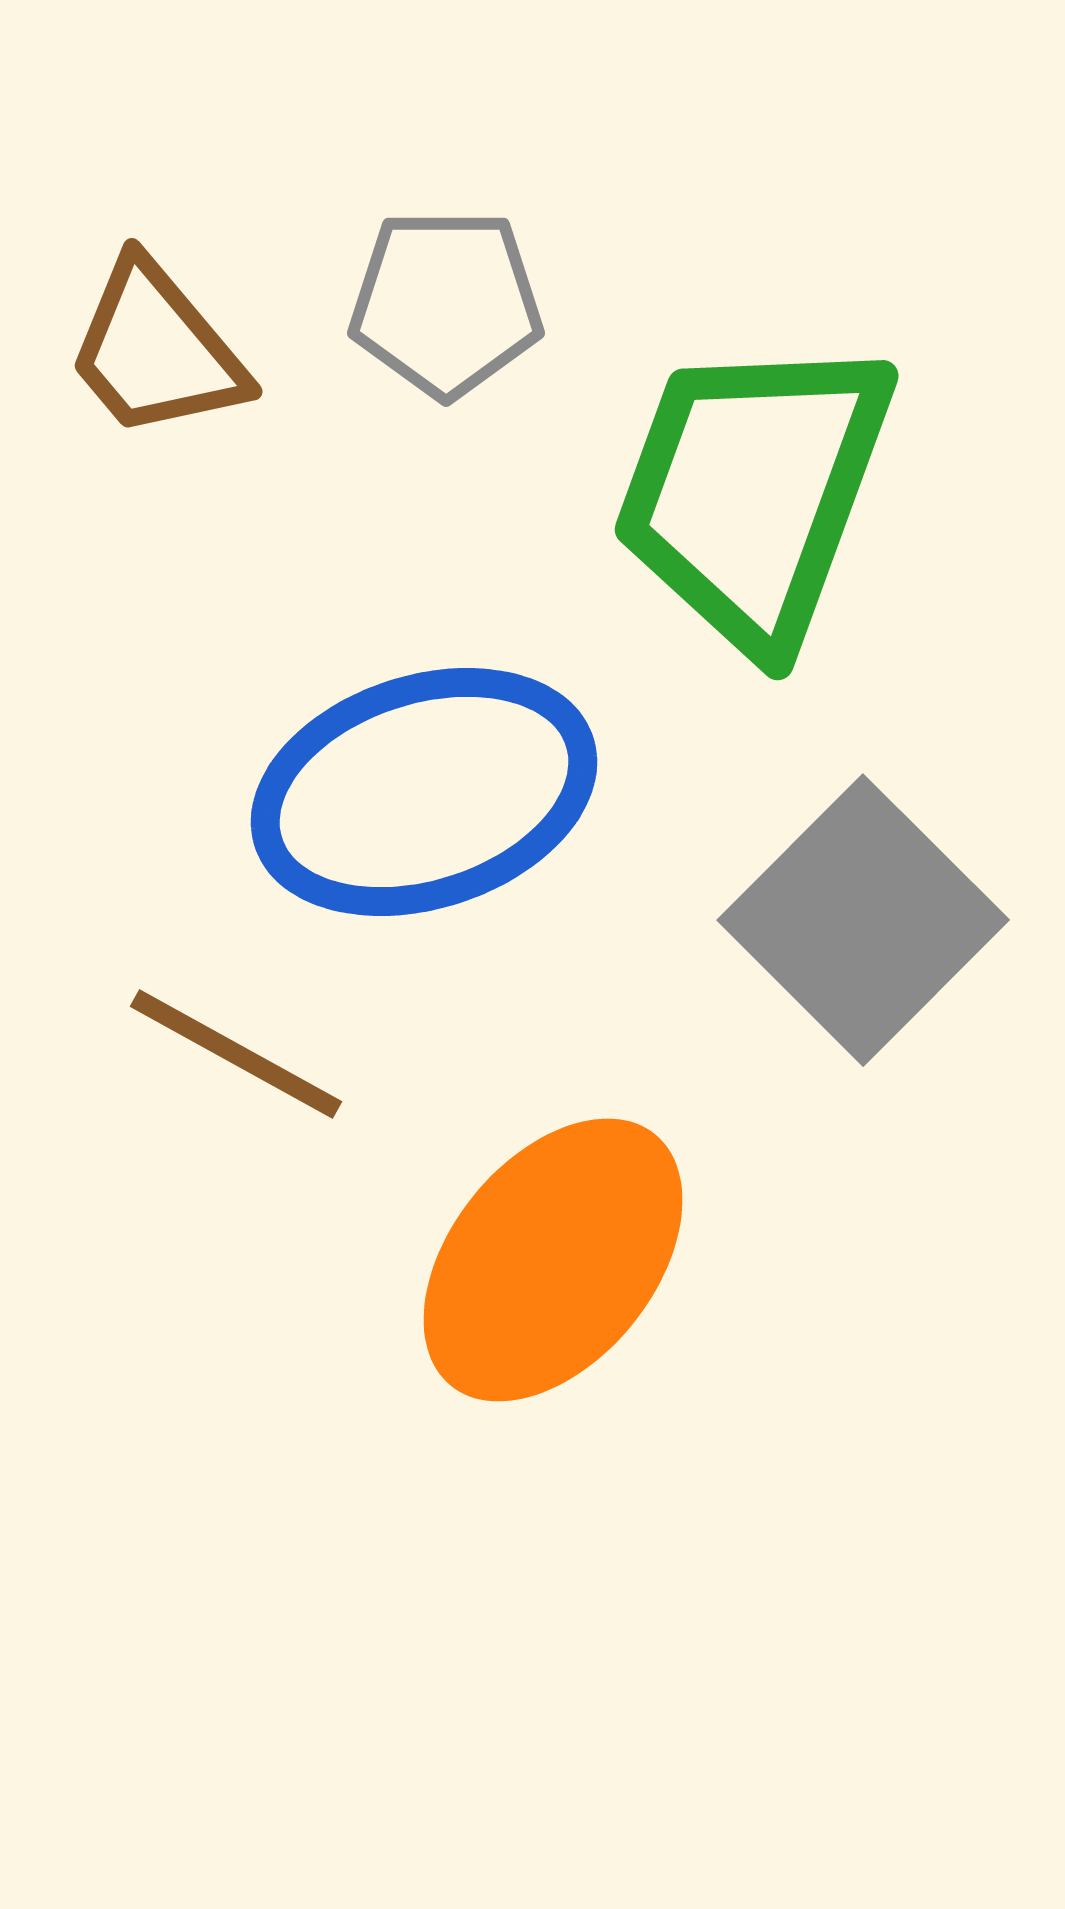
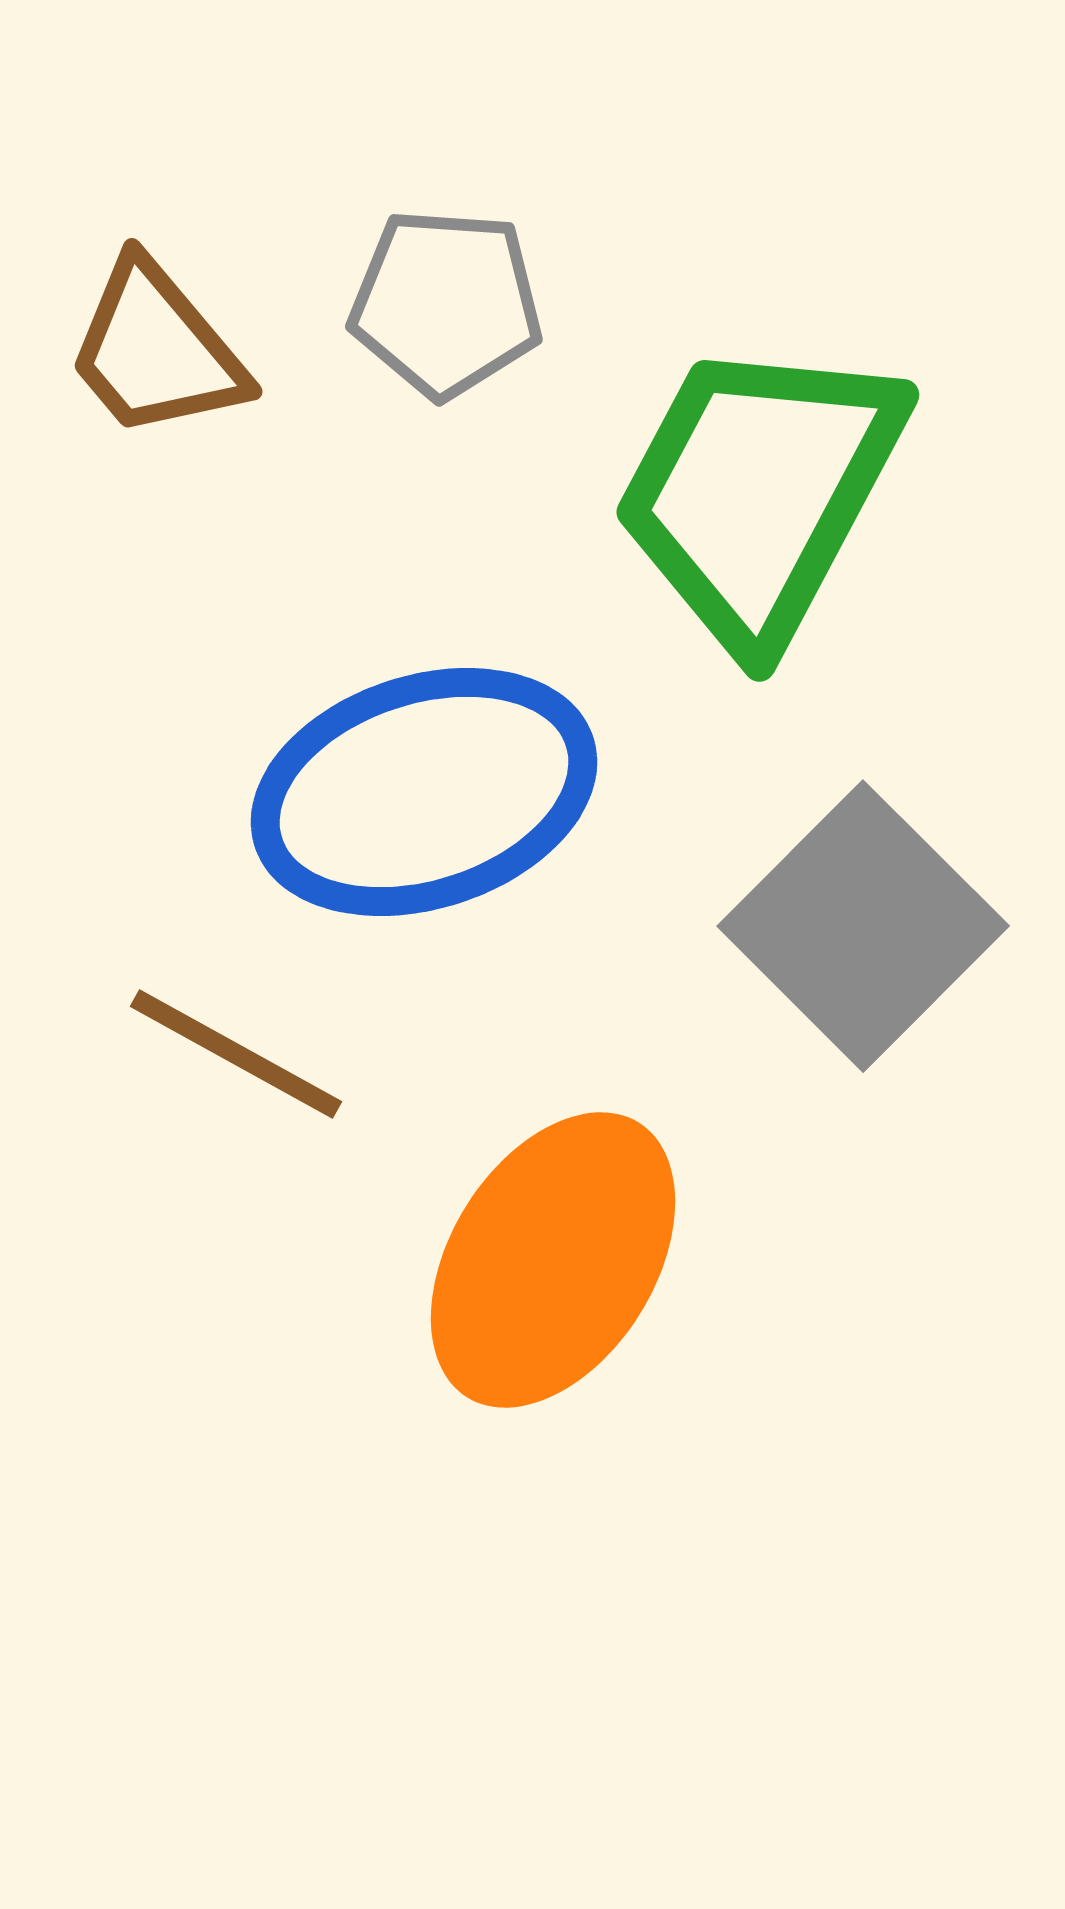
gray pentagon: rotated 4 degrees clockwise
green trapezoid: moved 6 px right; rotated 8 degrees clockwise
gray square: moved 6 px down
orange ellipse: rotated 7 degrees counterclockwise
